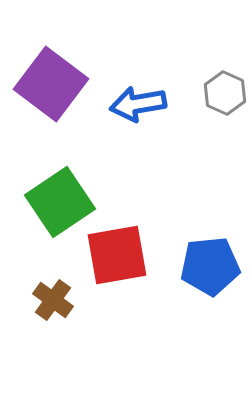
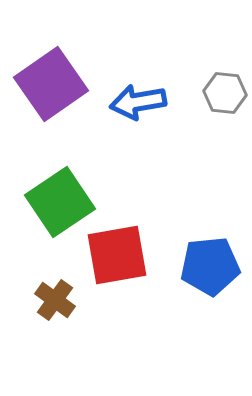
purple square: rotated 18 degrees clockwise
gray hexagon: rotated 18 degrees counterclockwise
blue arrow: moved 2 px up
brown cross: moved 2 px right
